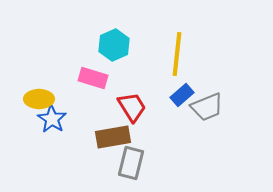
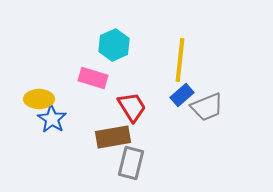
yellow line: moved 3 px right, 6 px down
